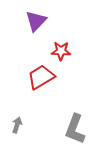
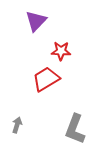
red trapezoid: moved 5 px right, 2 px down
